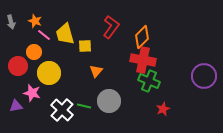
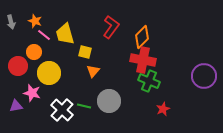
yellow square: moved 6 px down; rotated 16 degrees clockwise
orange triangle: moved 3 px left
